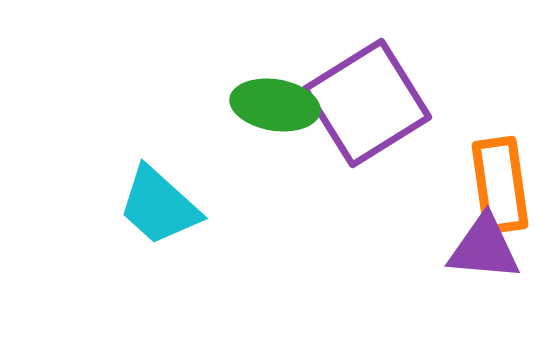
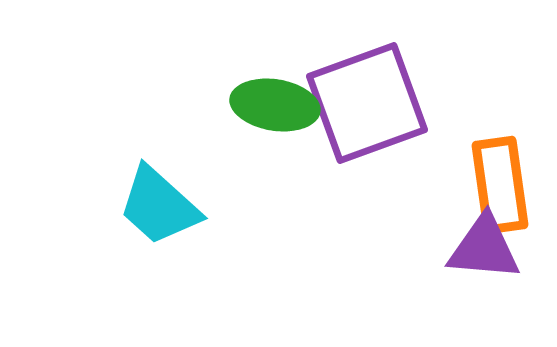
purple square: rotated 12 degrees clockwise
